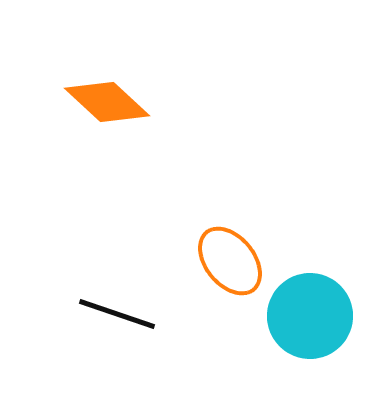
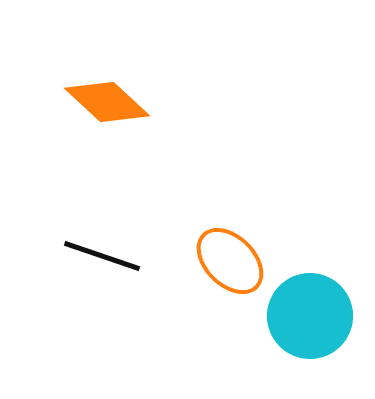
orange ellipse: rotated 6 degrees counterclockwise
black line: moved 15 px left, 58 px up
